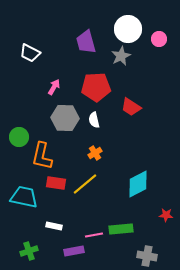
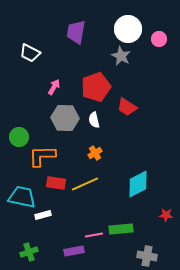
purple trapezoid: moved 10 px left, 10 px up; rotated 25 degrees clockwise
gray star: rotated 18 degrees counterclockwise
red pentagon: rotated 16 degrees counterclockwise
red trapezoid: moved 4 px left
orange L-shape: rotated 76 degrees clockwise
yellow line: rotated 16 degrees clockwise
cyan trapezoid: moved 2 px left
white rectangle: moved 11 px left, 11 px up; rotated 28 degrees counterclockwise
green cross: moved 1 px down
